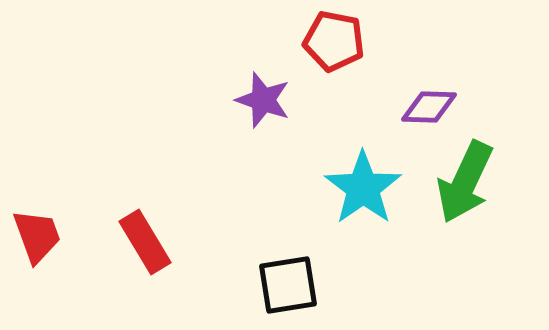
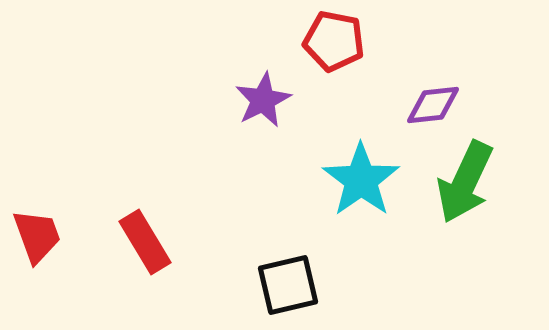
purple star: rotated 26 degrees clockwise
purple diamond: moved 4 px right, 2 px up; rotated 8 degrees counterclockwise
cyan star: moved 2 px left, 8 px up
black square: rotated 4 degrees counterclockwise
